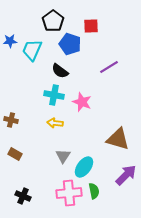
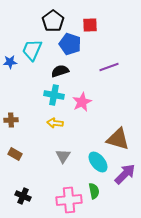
red square: moved 1 px left, 1 px up
blue star: moved 21 px down
purple line: rotated 12 degrees clockwise
black semicircle: rotated 126 degrees clockwise
pink star: rotated 24 degrees clockwise
brown cross: rotated 16 degrees counterclockwise
cyan ellipse: moved 14 px right, 5 px up; rotated 75 degrees counterclockwise
purple arrow: moved 1 px left, 1 px up
pink cross: moved 7 px down
